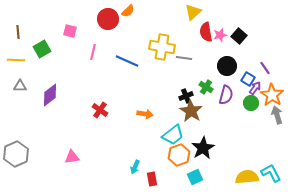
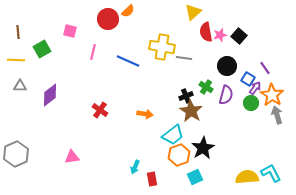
blue line: moved 1 px right
